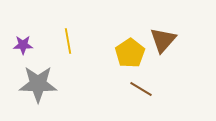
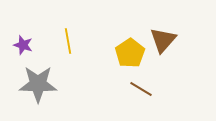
purple star: rotated 18 degrees clockwise
